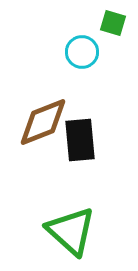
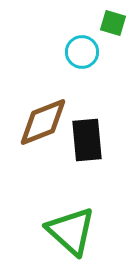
black rectangle: moved 7 px right
